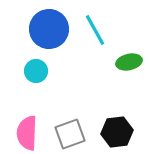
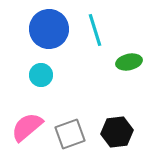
cyan line: rotated 12 degrees clockwise
cyan circle: moved 5 px right, 4 px down
pink semicircle: moved 6 px up; rotated 48 degrees clockwise
